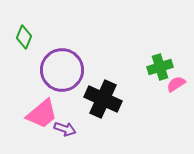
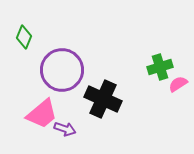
pink semicircle: moved 2 px right
